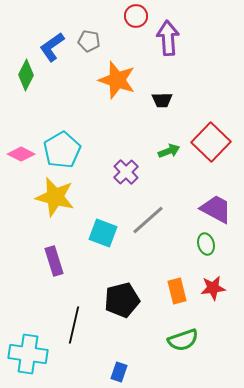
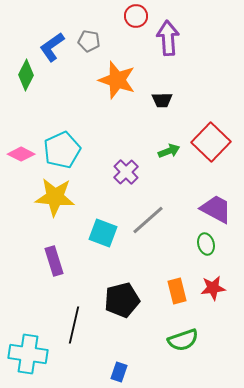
cyan pentagon: rotated 6 degrees clockwise
yellow star: rotated 9 degrees counterclockwise
